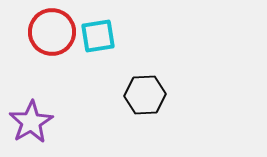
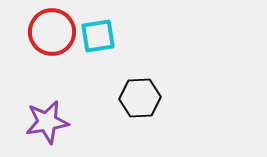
black hexagon: moved 5 px left, 3 px down
purple star: moved 16 px right; rotated 21 degrees clockwise
